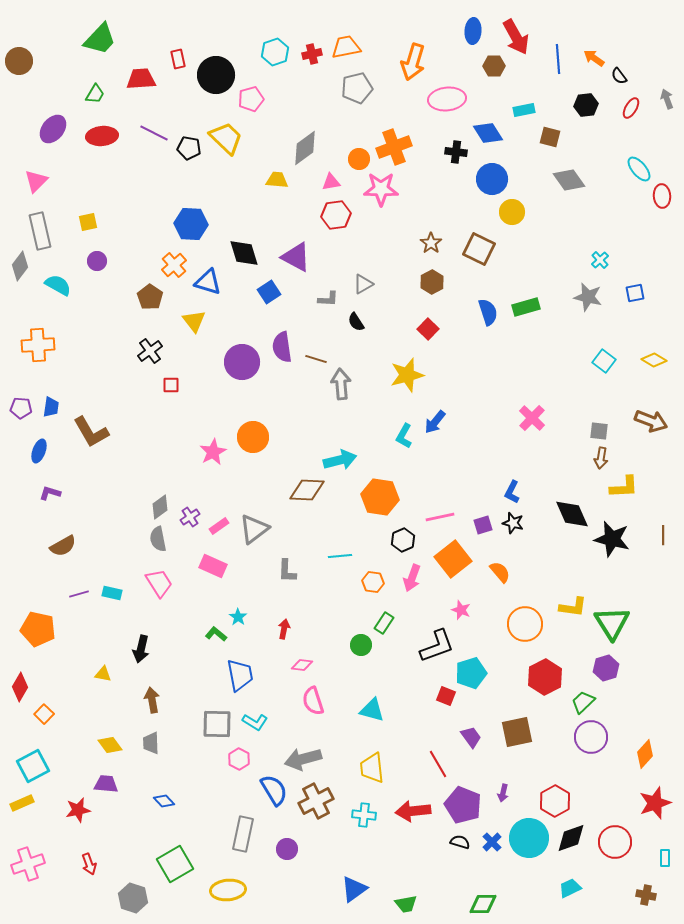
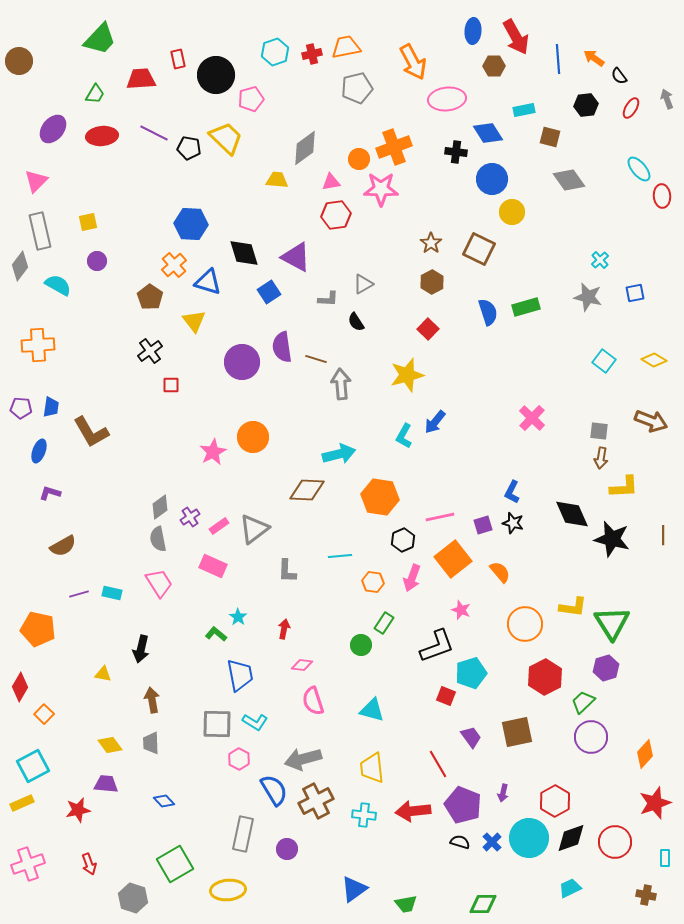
orange arrow at (413, 62): rotated 45 degrees counterclockwise
cyan arrow at (340, 460): moved 1 px left, 6 px up
